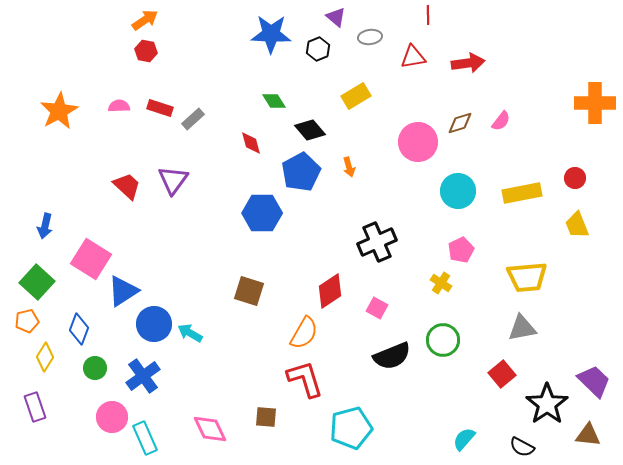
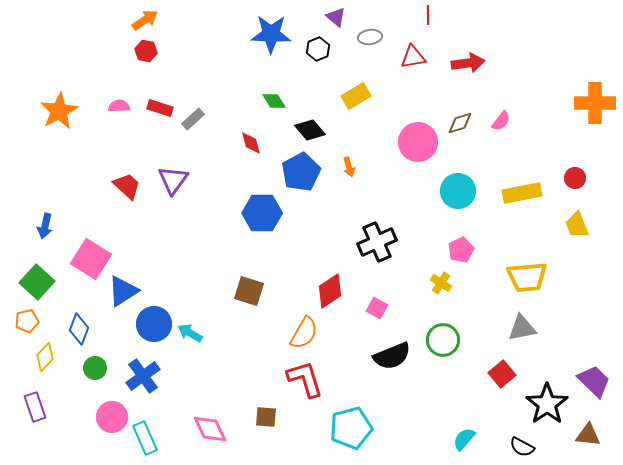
yellow diamond at (45, 357): rotated 12 degrees clockwise
